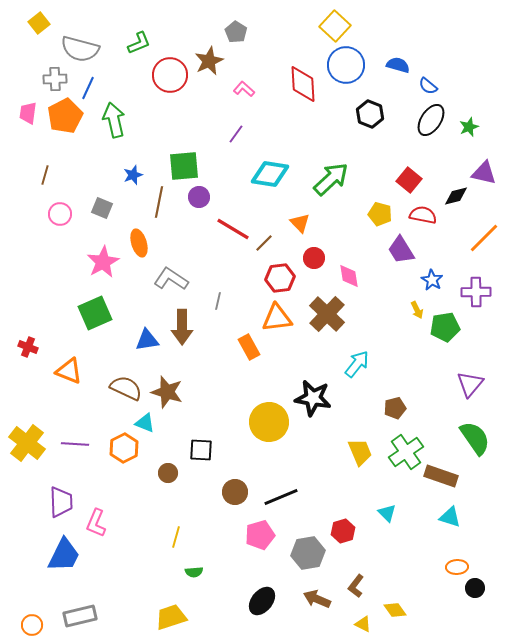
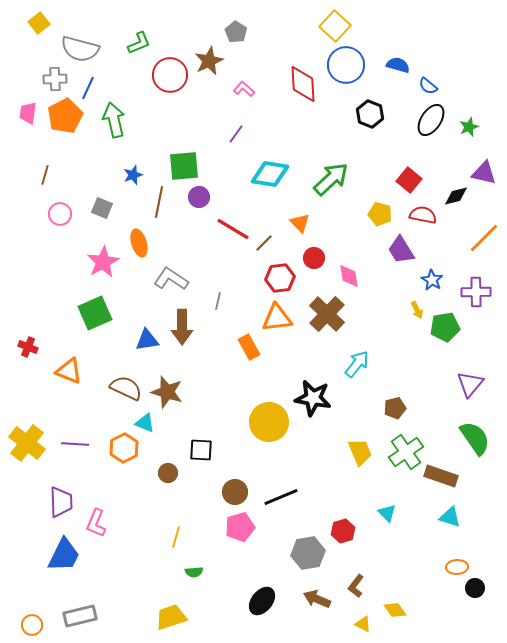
pink pentagon at (260, 535): moved 20 px left, 8 px up
